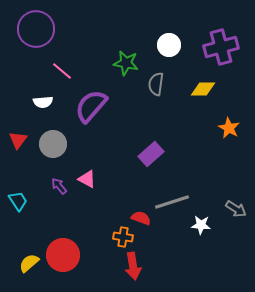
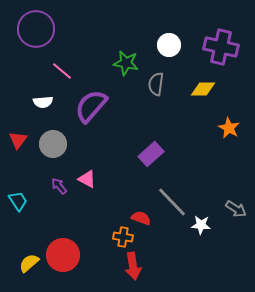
purple cross: rotated 28 degrees clockwise
gray line: rotated 64 degrees clockwise
